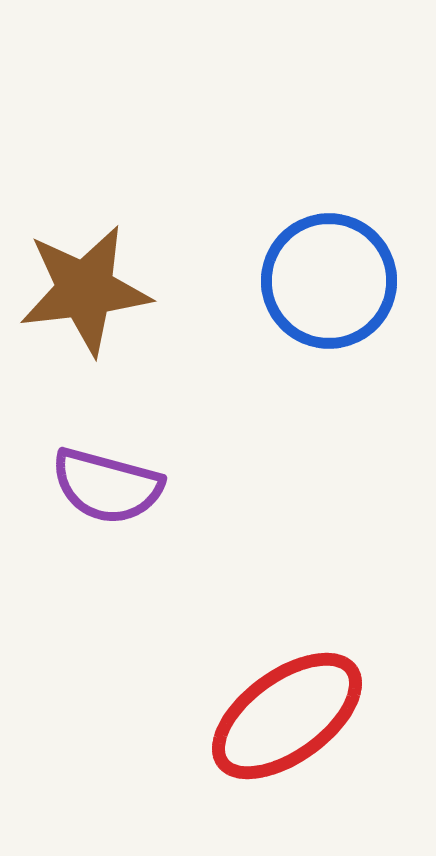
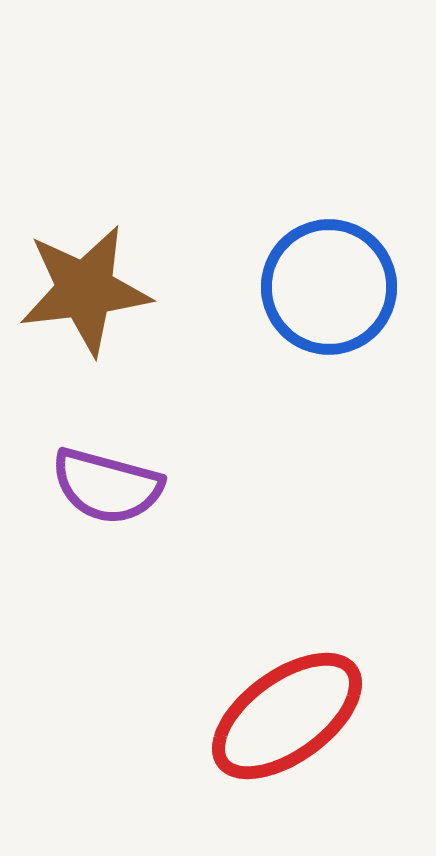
blue circle: moved 6 px down
